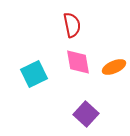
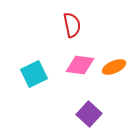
pink diamond: moved 2 px right, 3 px down; rotated 72 degrees counterclockwise
purple square: moved 3 px right
